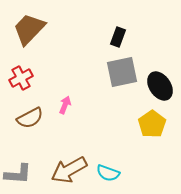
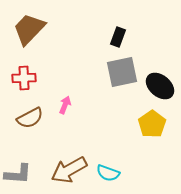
red cross: moved 3 px right; rotated 25 degrees clockwise
black ellipse: rotated 16 degrees counterclockwise
